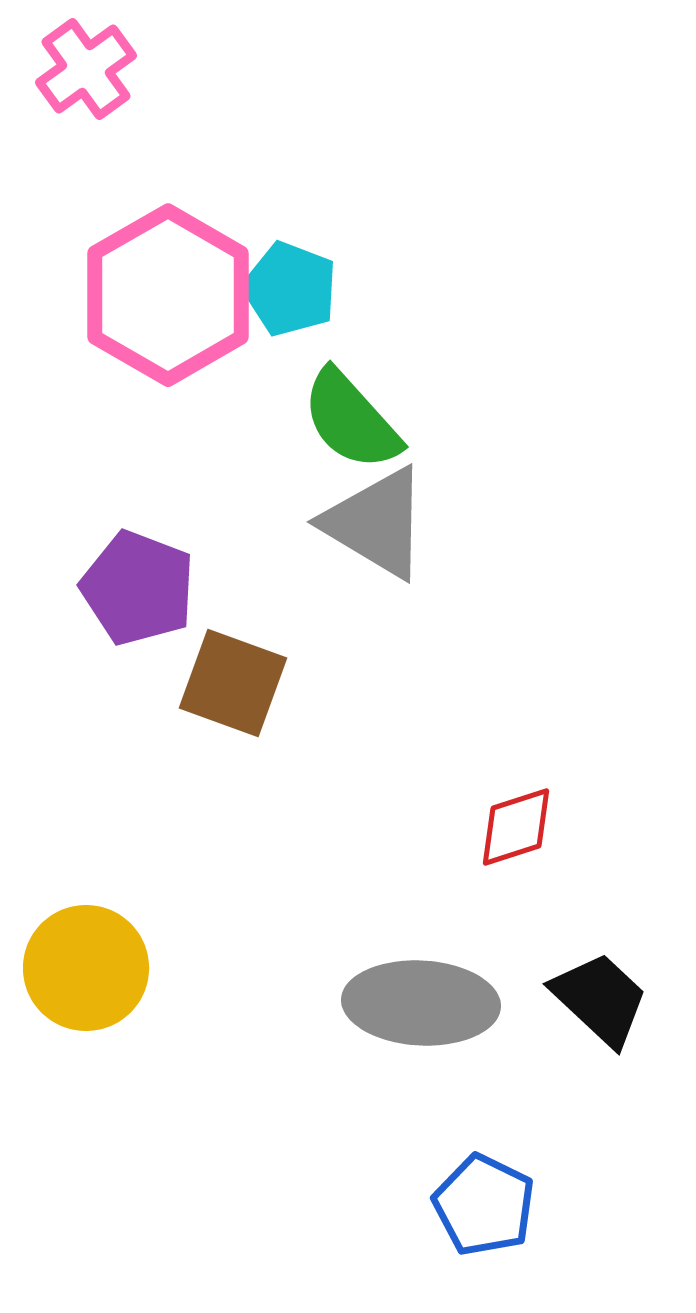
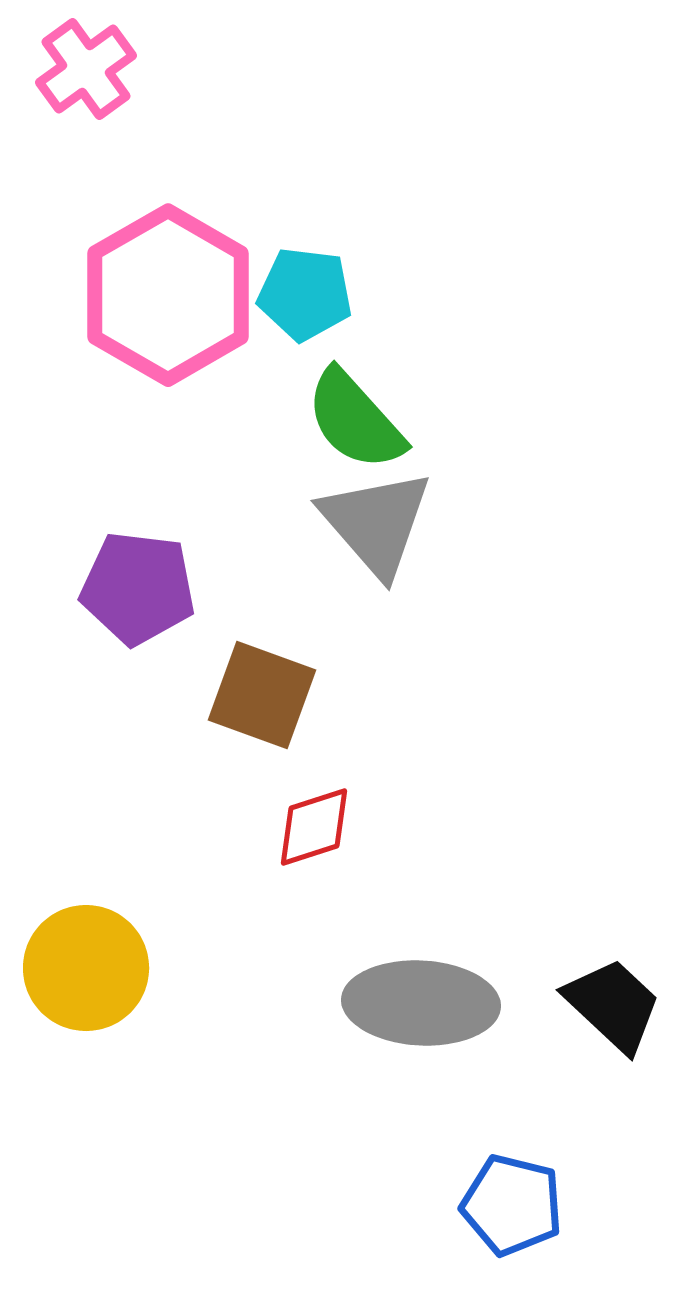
cyan pentagon: moved 15 px right, 5 px down; rotated 14 degrees counterclockwise
green semicircle: moved 4 px right
gray triangle: rotated 18 degrees clockwise
purple pentagon: rotated 14 degrees counterclockwise
brown square: moved 29 px right, 12 px down
red diamond: moved 202 px left
black trapezoid: moved 13 px right, 6 px down
blue pentagon: moved 28 px right; rotated 12 degrees counterclockwise
